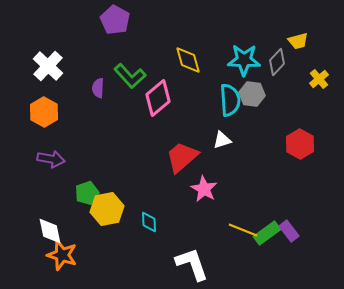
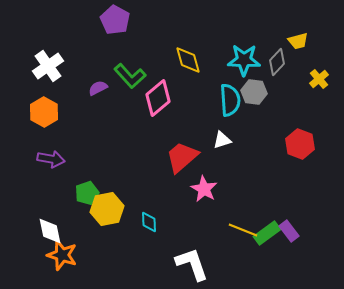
white cross: rotated 12 degrees clockwise
purple semicircle: rotated 60 degrees clockwise
gray hexagon: moved 2 px right, 2 px up
red hexagon: rotated 8 degrees counterclockwise
